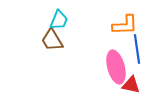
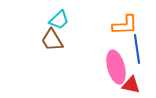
cyan trapezoid: rotated 25 degrees clockwise
